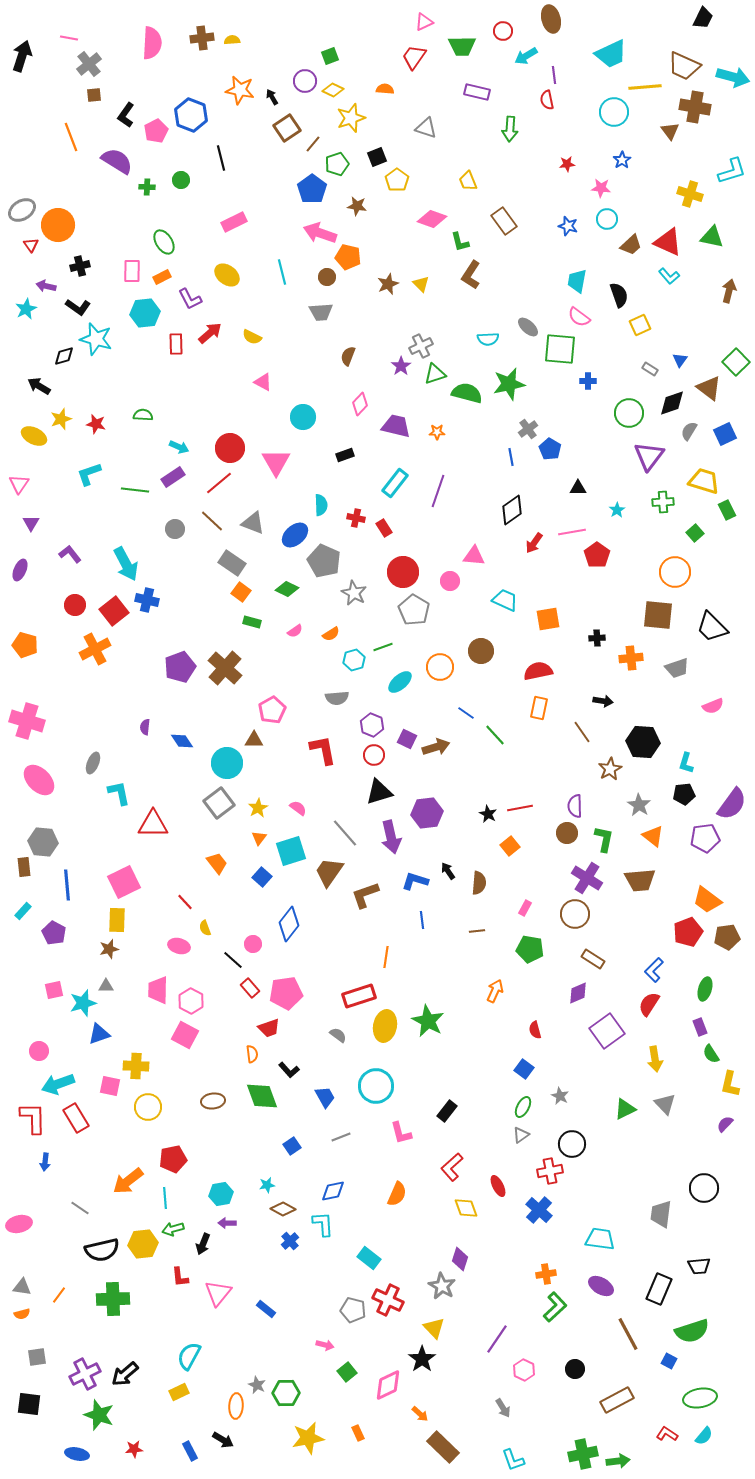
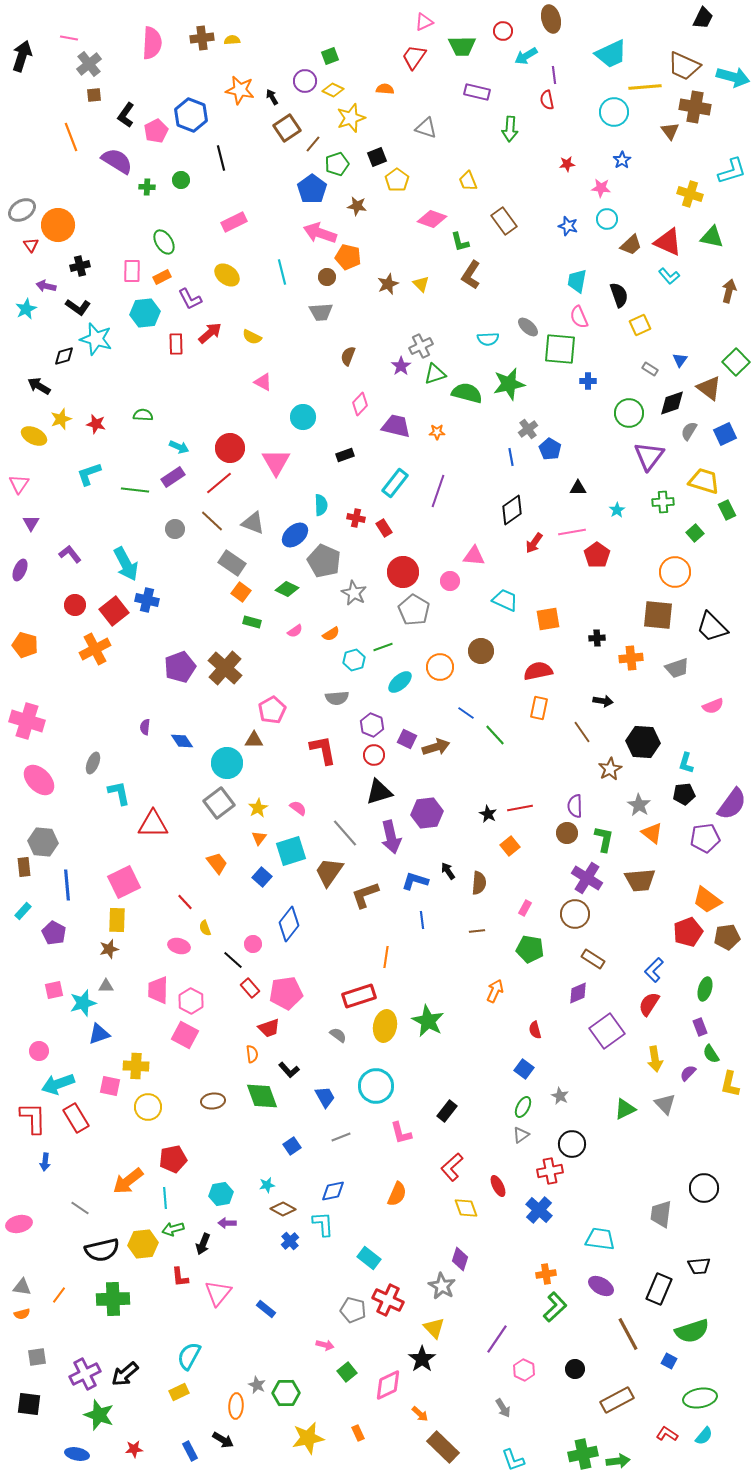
pink semicircle at (579, 317): rotated 30 degrees clockwise
orange triangle at (653, 836): moved 1 px left, 3 px up
purple semicircle at (725, 1124): moved 37 px left, 51 px up
